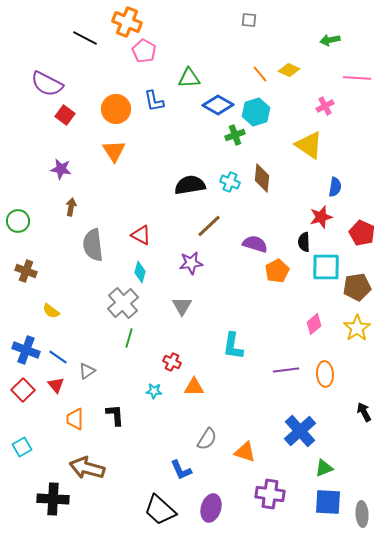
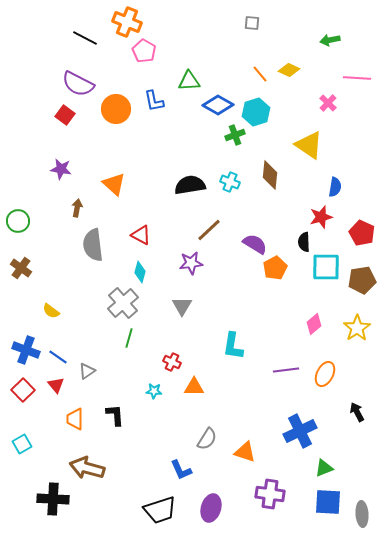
gray square at (249, 20): moved 3 px right, 3 px down
green triangle at (189, 78): moved 3 px down
purple semicircle at (47, 84): moved 31 px right
pink cross at (325, 106): moved 3 px right, 3 px up; rotated 18 degrees counterclockwise
orange triangle at (114, 151): moved 33 px down; rotated 15 degrees counterclockwise
brown diamond at (262, 178): moved 8 px right, 3 px up
brown arrow at (71, 207): moved 6 px right, 1 px down
brown line at (209, 226): moved 4 px down
purple semicircle at (255, 244): rotated 15 degrees clockwise
brown cross at (26, 271): moved 5 px left, 3 px up; rotated 15 degrees clockwise
orange pentagon at (277, 271): moved 2 px left, 3 px up
brown pentagon at (357, 287): moved 5 px right, 7 px up
orange ellipse at (325, 374): rotated 30 degrees clockwise
black arrow at (364, 412): moved 7 px left
blue cross at (300, 431): rotated 16 degrees clockwise
cyan square at (22, 447): moved 3 px up
black trapezoid at (160, 510): rotated 60 degrees counterclockwise
